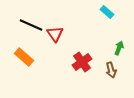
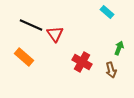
red cross: rotated 24 degrees counterclockwise
